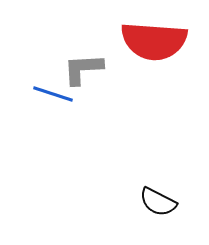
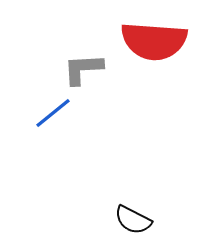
blue line: moved 19 px down; rotated 57 degrees counterclockwise
black semicircle: moved 25 px left, 18 px down
